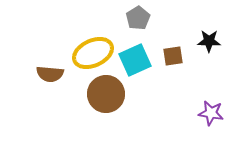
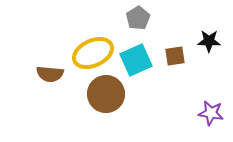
brown square: moved 2 px right
cyan square: moved 1 px right
